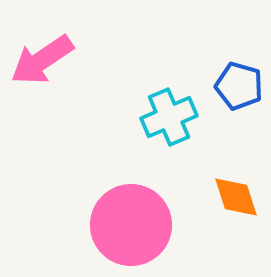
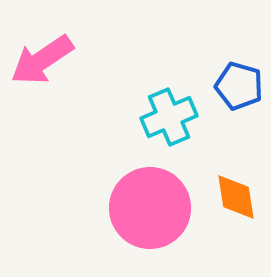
orange diamond: rotated 9 degrees clockwise
pink circle: moved 19 px right, 17 px up
